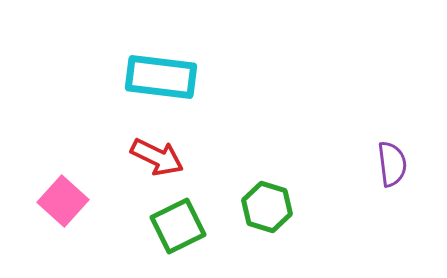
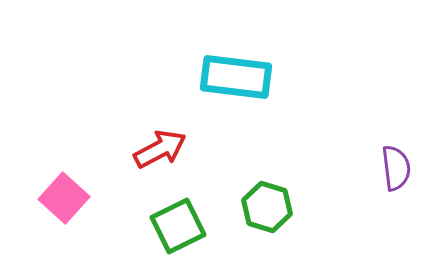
cyan rectangle: moved 75 px right
red arrow: moved 3 px right, 8 px up; rotated 54 degrees counterclockwise
purple semicircle: moved 4 px right, 4 px down
pink square: moved 1 px right, 3 px up
